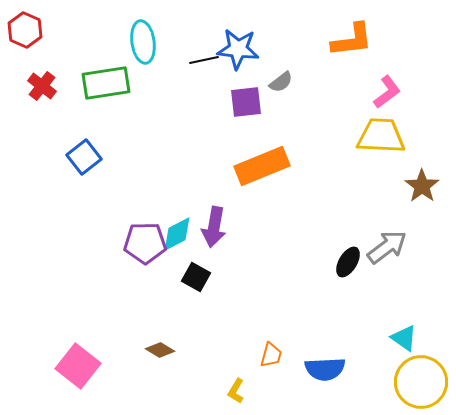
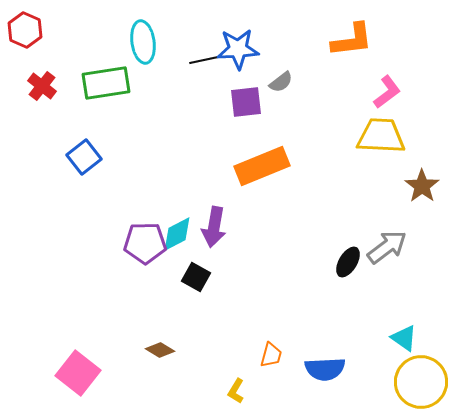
blue star: rotated 9 degrees counterclockwise
pink square: moved 7 px down
